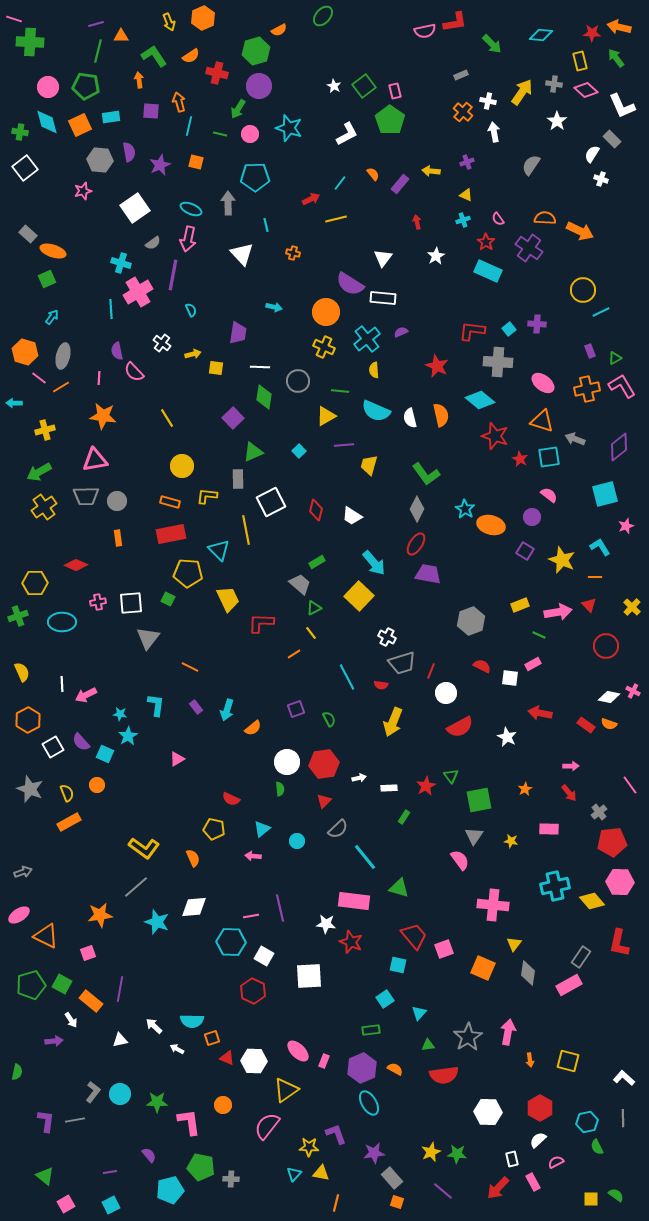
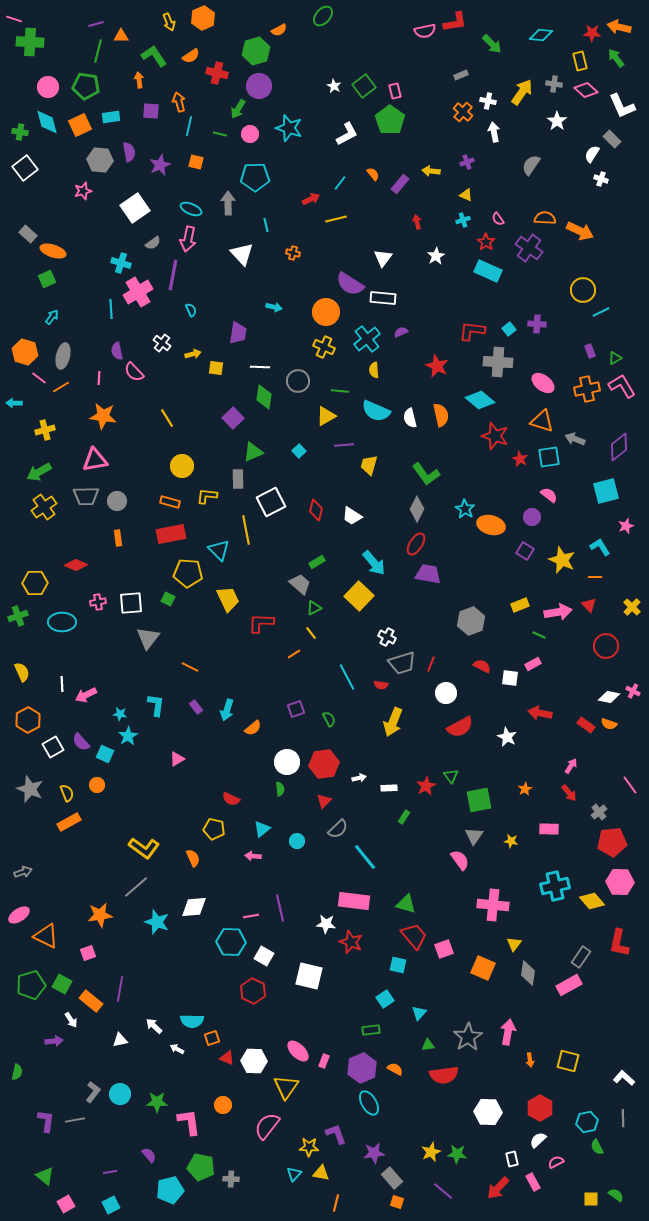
cyan square at (605, 494): moved 1 px right, 3 px up
red line at (431, 671): moved 7 px up
pink arrow at (571, 766): rotated 56 degrees counterclockwise
green triangle at (399, 888): moved 7 px right, 16 px down
white square at (309, 976): rotated 16 degrees clockwise
yellow triangle at (286, 1090): moved 3 px up; rotated 20 degrees counterclockwise
